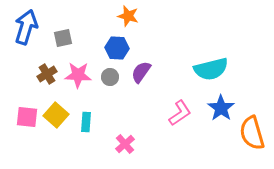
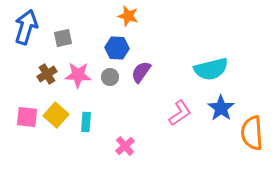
orange semicircle: rotated 12 degrees clockwise
pink cross: moved 2 px down
